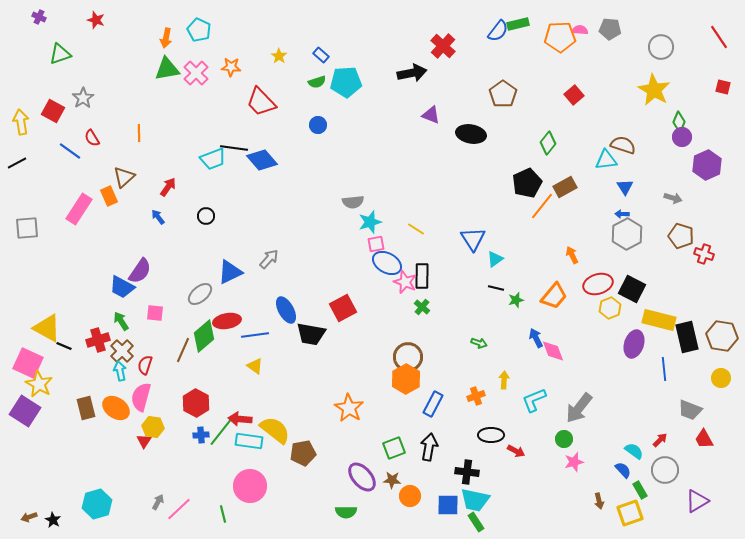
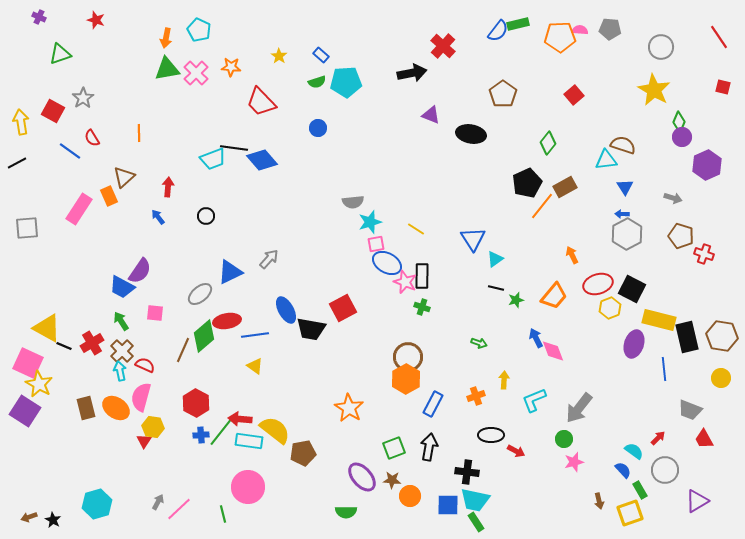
blue circle at (318, 125): moved 3 px down
red arrow at (168, 187): rotated 30 degrees counterclockwise
green cross at (422, 307): rotated 21 degrees counterclockwise
black trapezoid at (311, 334): moved 5 px up
red cross at (98, 340): moved 6 px left, 3 px down; rotated 15 degrees counterclockwise
red semicircle at (145, 365): rotated 96 degrees clockwise
red arrow at (660, 440): moved 2 px left, 2 px up
pink circle at (250, 486): moved 2 px left, 1 px down
